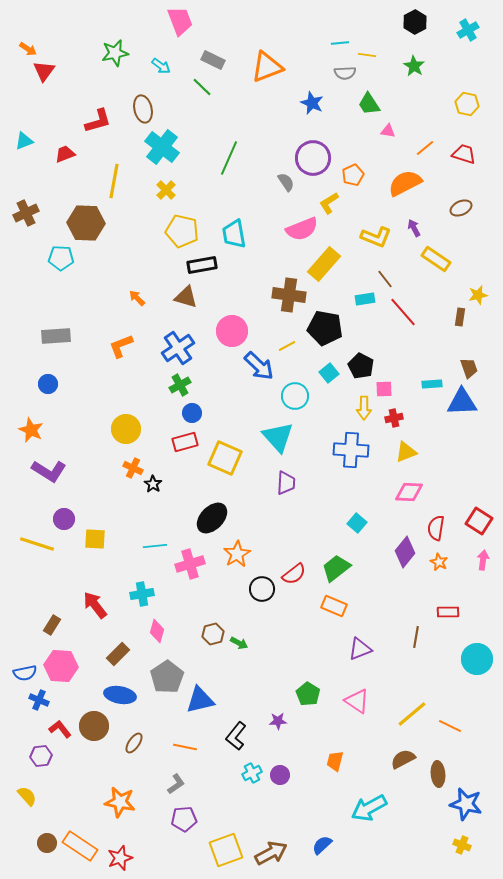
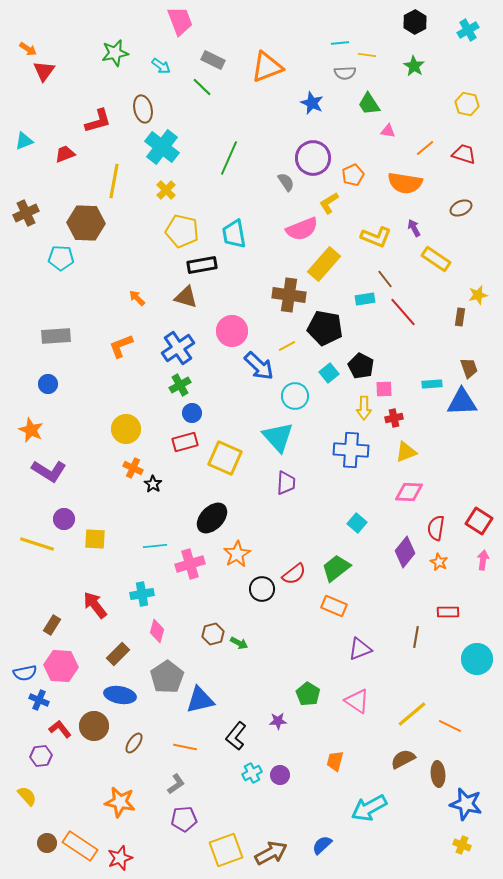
orange semicircle at (405, 183): rotated 144 degrees counterclockwise
